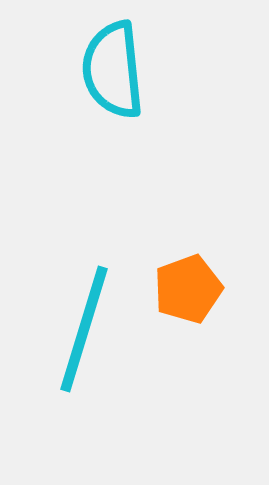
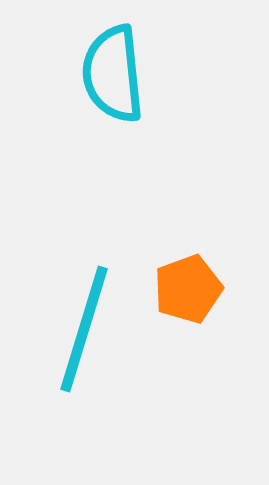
cyan semicircle: moved 4 px down
